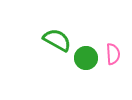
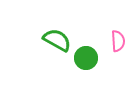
pink semicircle: moved 5 px right, 13 px up
